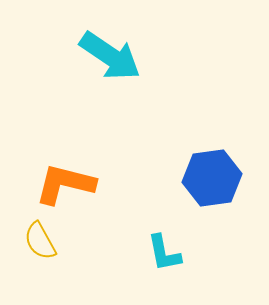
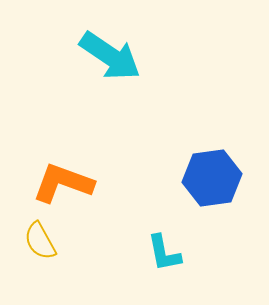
orange L-shape: moved 2 px left, 1 px up; rotated 6 degrees clockwise
